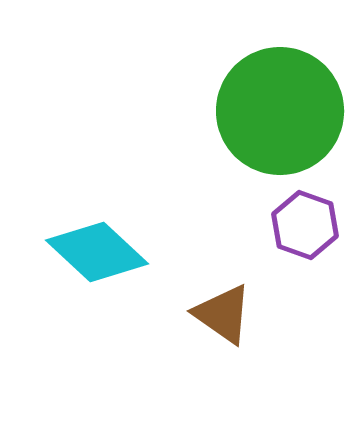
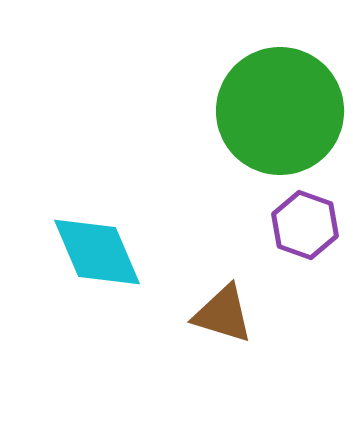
cyan diamond: rotated 24 degrees clockwise
brown triangle: rotated 18 degrees counterclockwise
